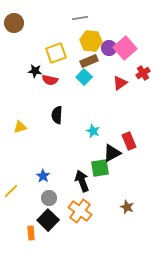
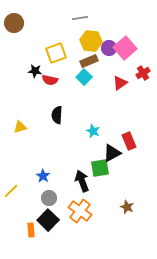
orange rectangle: moved 3 px up
